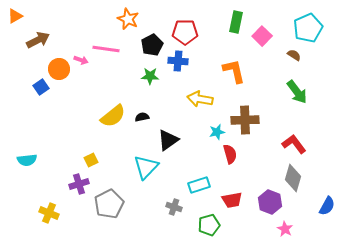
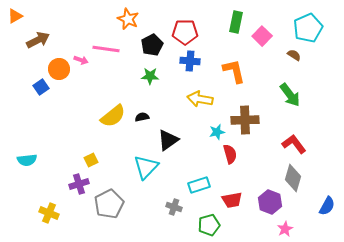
blue cross: moved 12 px right
green arrow: moved 7 px left, 3 px down
pink star: rotated 14 degrees clockwise
